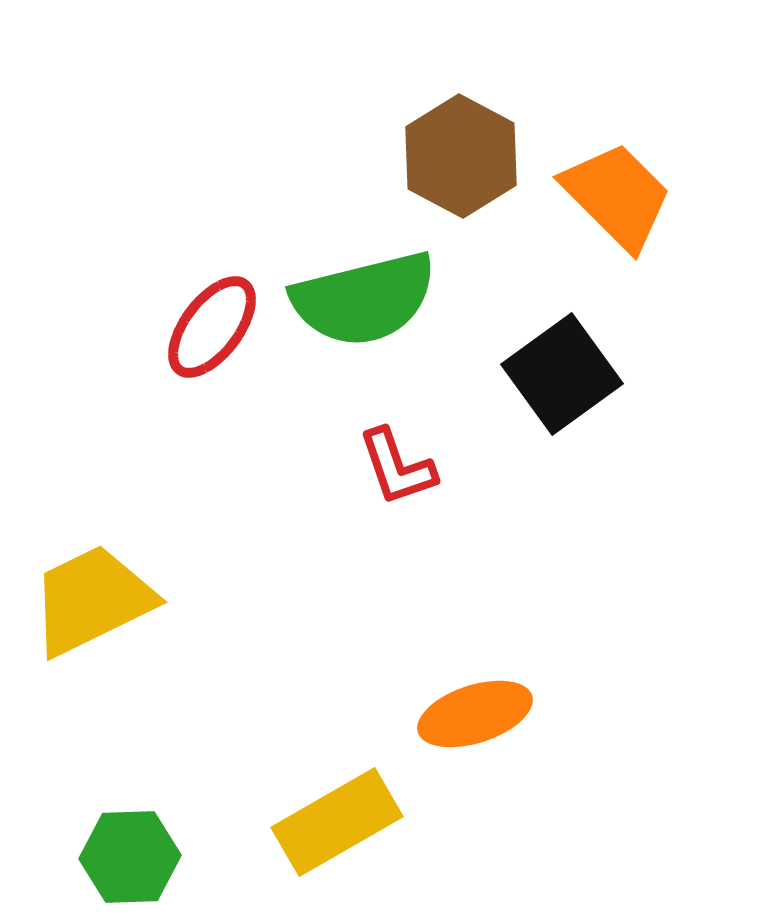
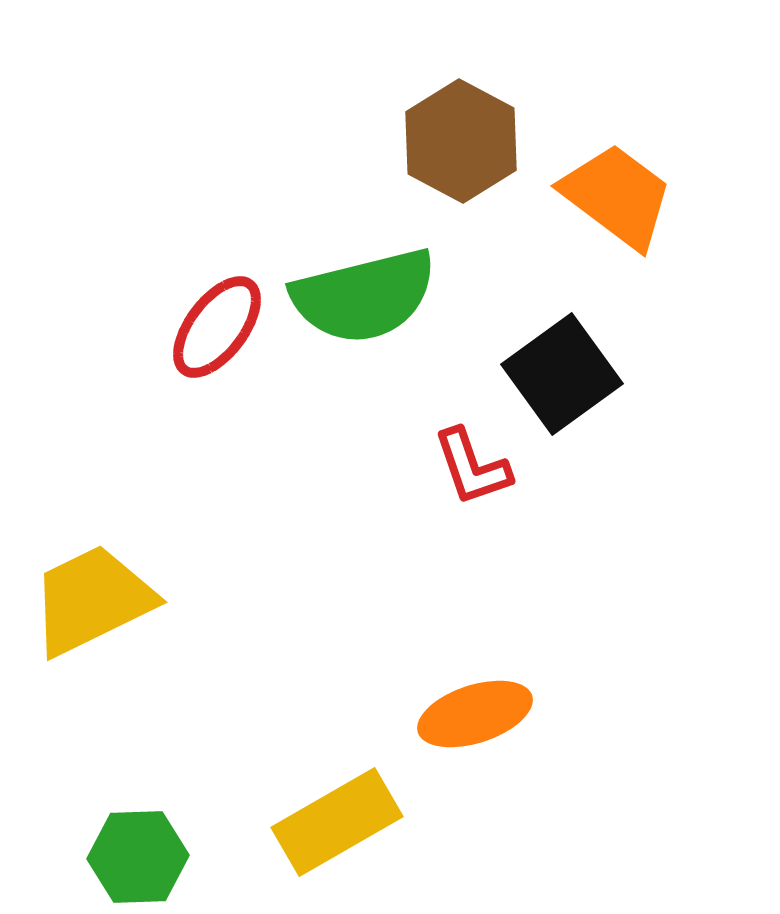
brown hexagon: moved 15 px up
orange trapezoid: rotated 8 degrees counterclockwise
green semicircle: moved 3 px up
red ellipse: moved 5 px right
red L-shape: moved 75 px right
green hexagon: moved 8 px right
